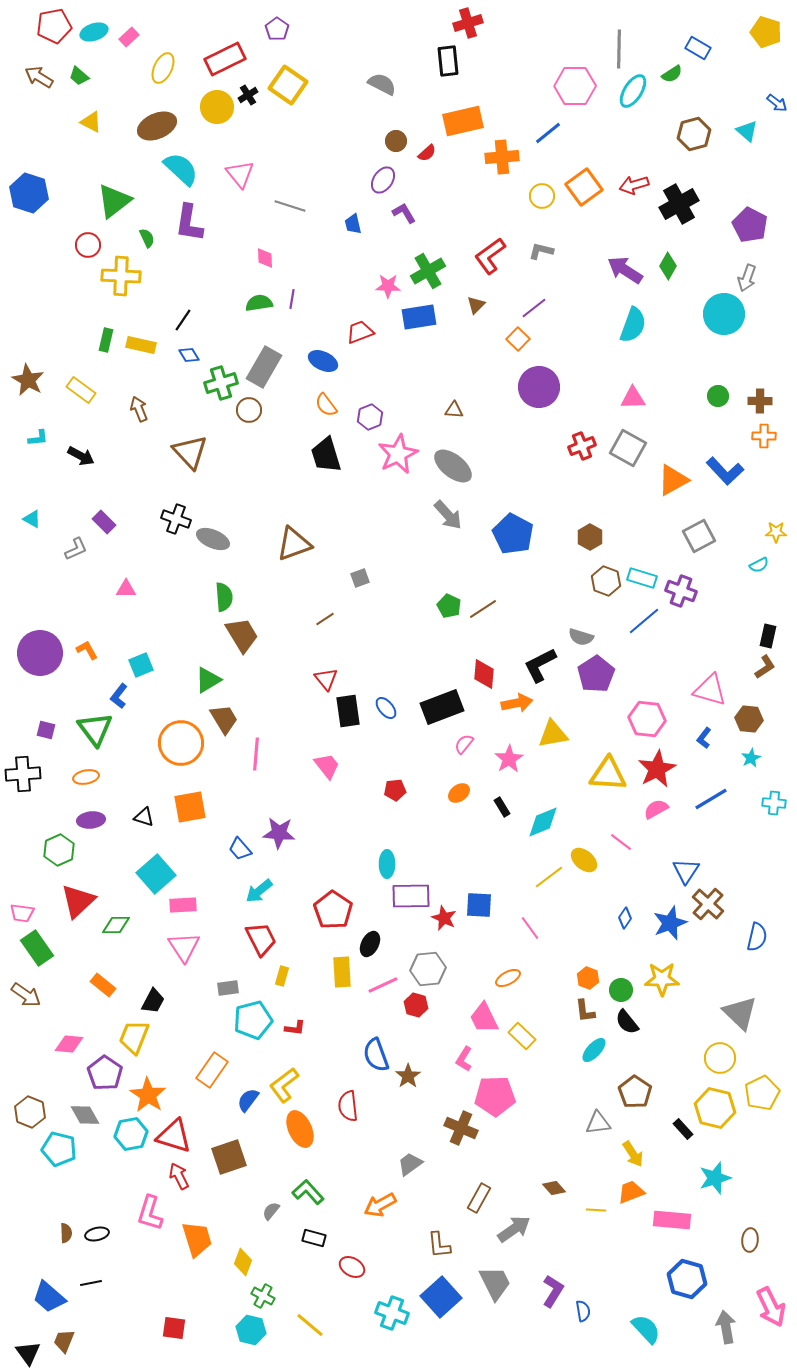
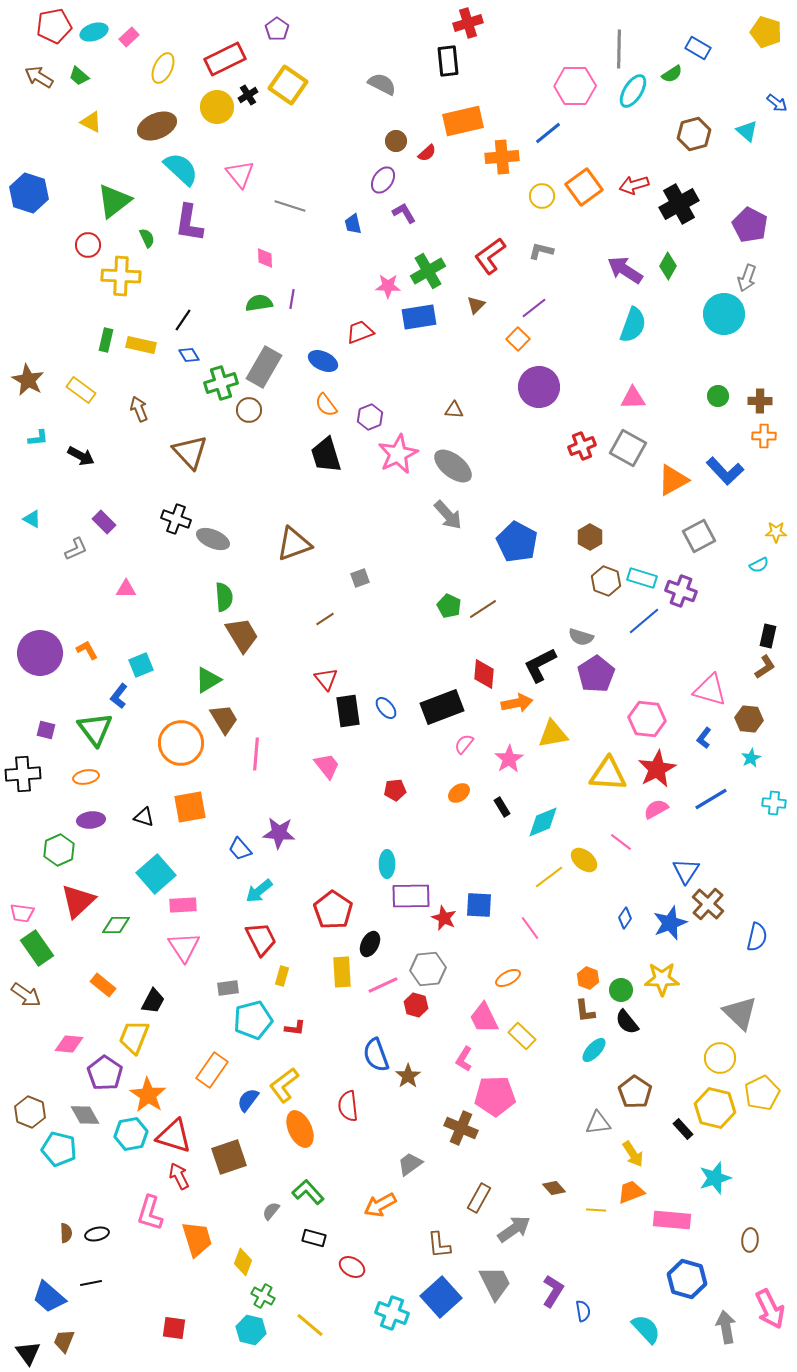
blue pentagon at (513, 534): moved 4 px right, 8 px down
pink arrow at (771, 1307): moved 1 px left, 2 px down
